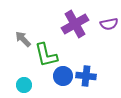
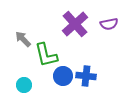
purple cross: rotated 12 degrees counterclockwise
